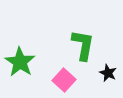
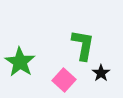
black star: moved 7 px left; rotated 12 degrees clockwise
